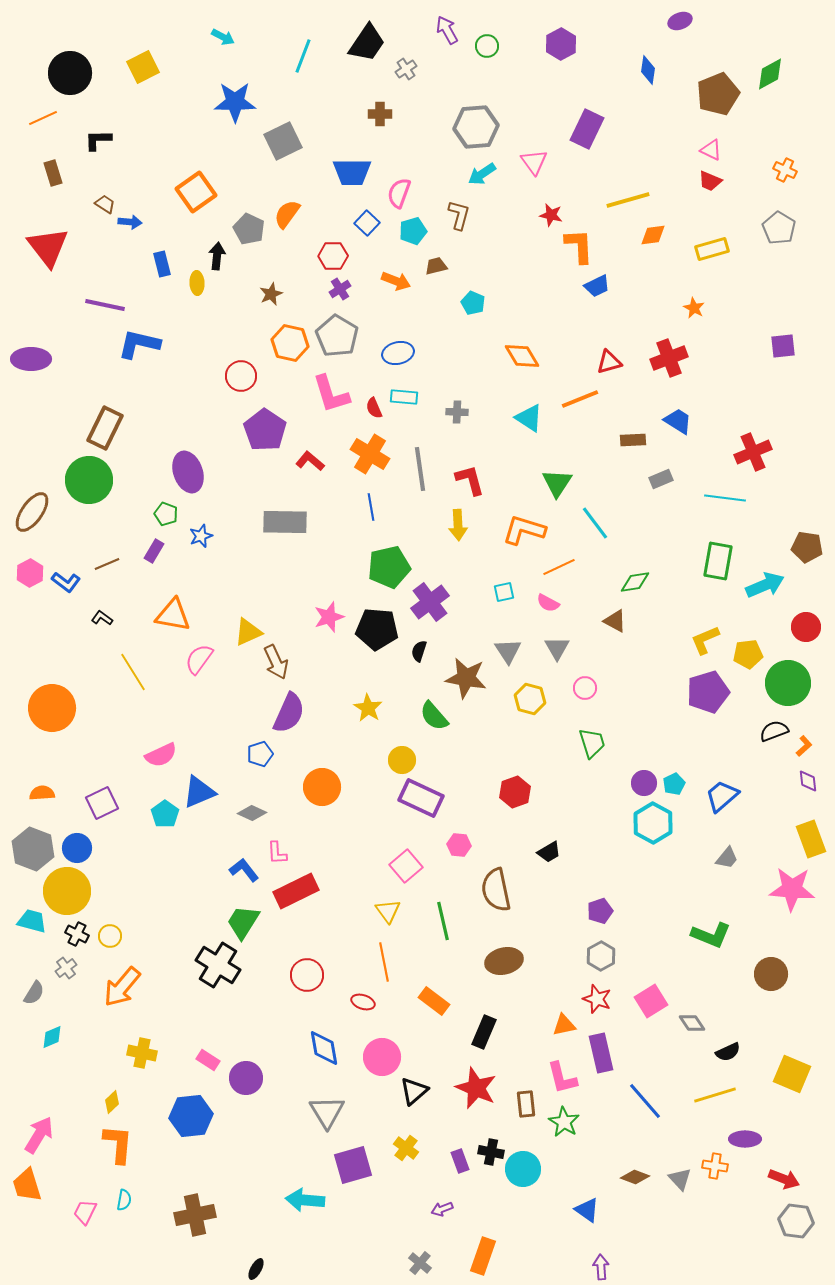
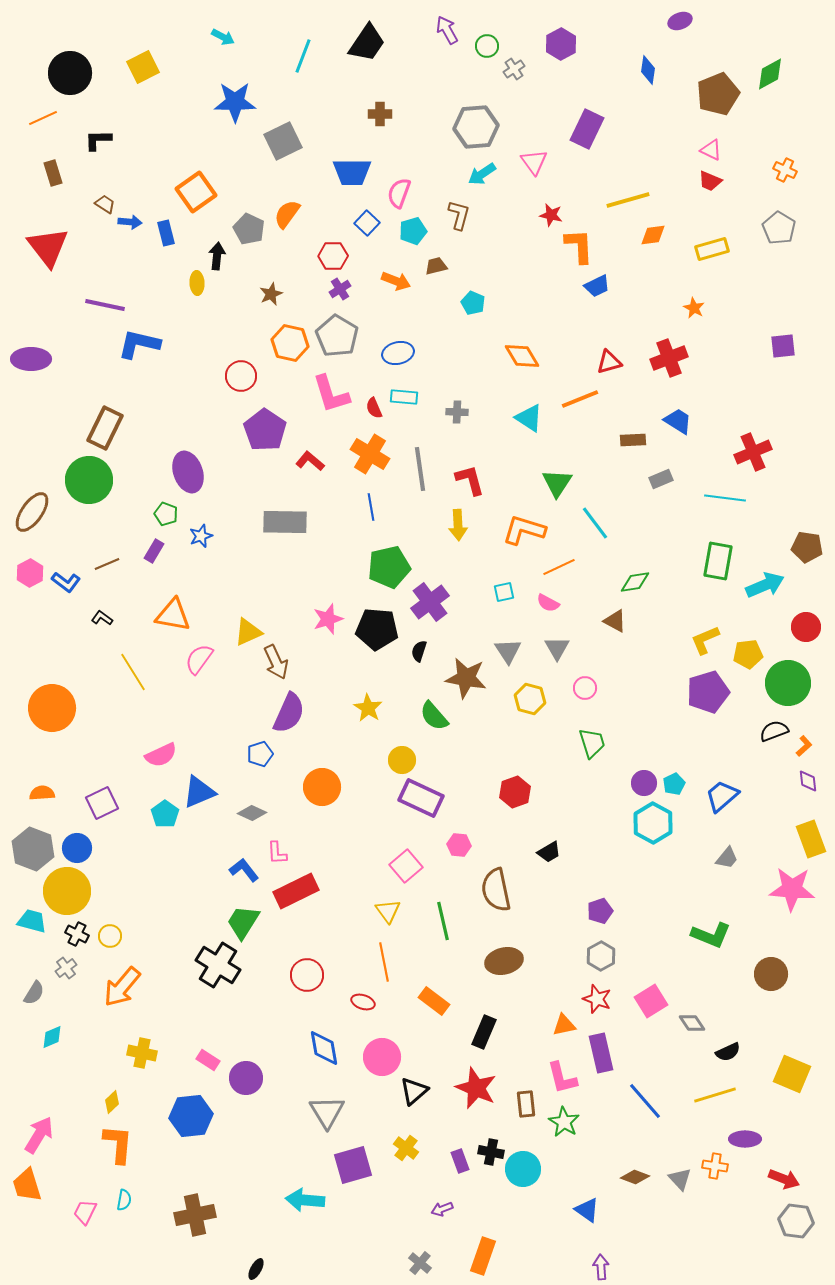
gray cross at (406, 69): moved 108 px right
blue rectangle at (162, 264): moved 4 px right, 31 px up
pink star at (329, 617): moved 1 px left, 2 px down
